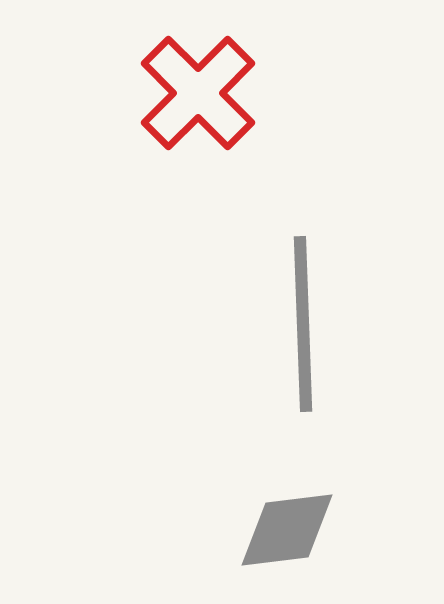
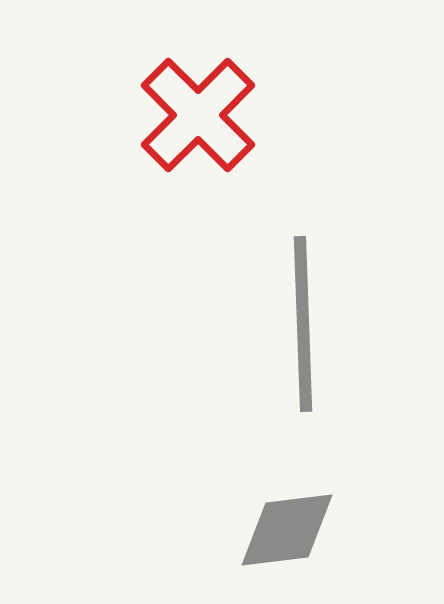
red cross: moved 22 px down
